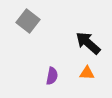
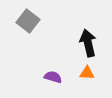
black arrow: rotated 36 degrees clockwise
purple semicircle: moved 1 px right, 1 px down; rotated 84 degrees counterclockwise
